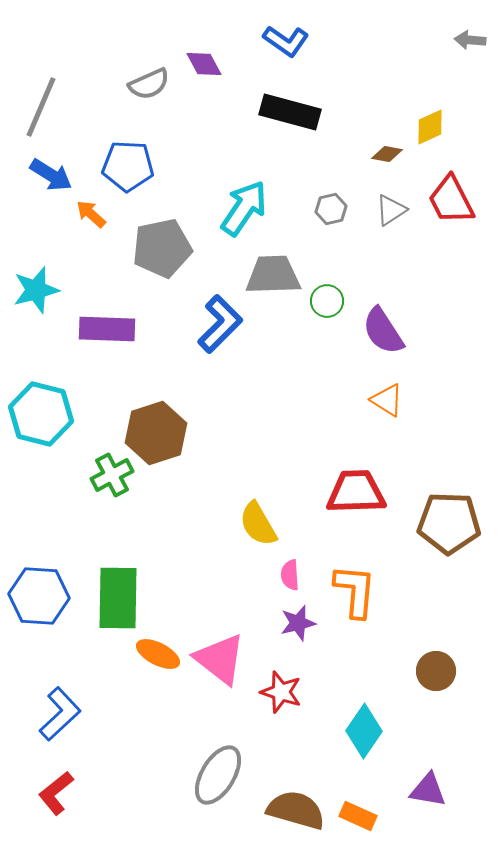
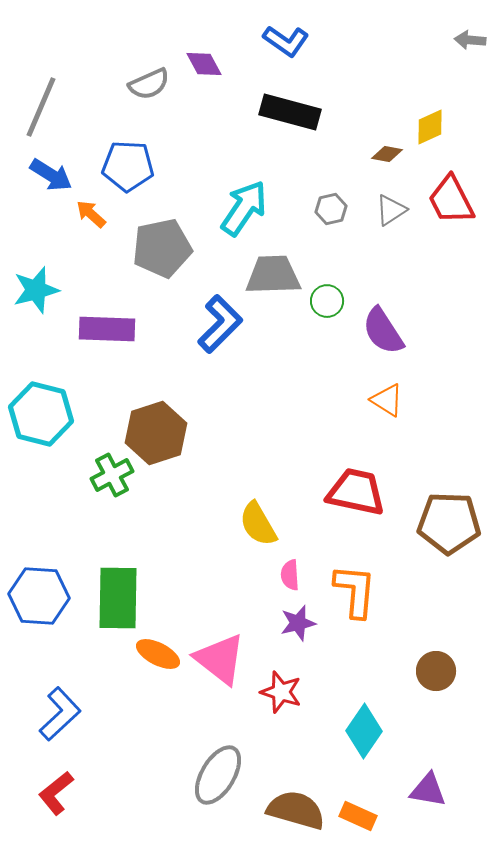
red trapezoid at (356, 492): rotated 14 degrees clockwise
